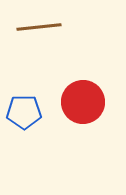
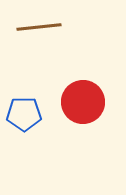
blue pentagon: moved 2 px down
